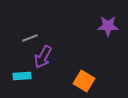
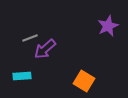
purple star: rotated 25 degrees counterclockwise
purple arrow: moved 2 px right, 8 px up; rotated 20 degrees clockwise
